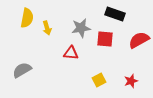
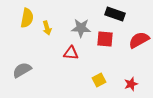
gray star: rotated 12 degrees clockwise
red star: moved 3 px down
